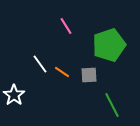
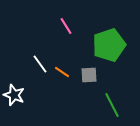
white star: rotated 15 degrees counterclockwise
